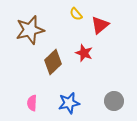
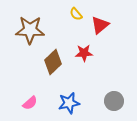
brown star: rotated 16 degrees clockwise
red star: rotated 24 degrees counterclockwise
pink semicircle: moved 2 px left; rotated 133 degrees counterclockwise
